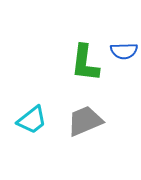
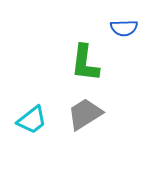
blue semicircle: moved 23 px up
gray trapezoid: moved 7 px up; rotated 9 degrees counterclockwise
